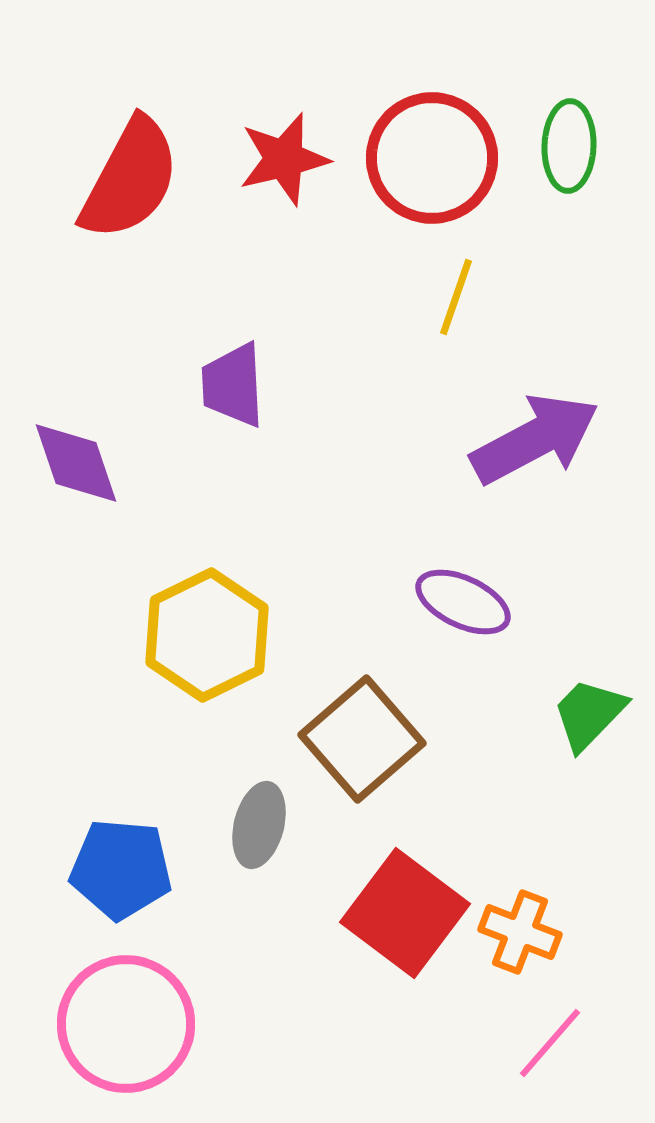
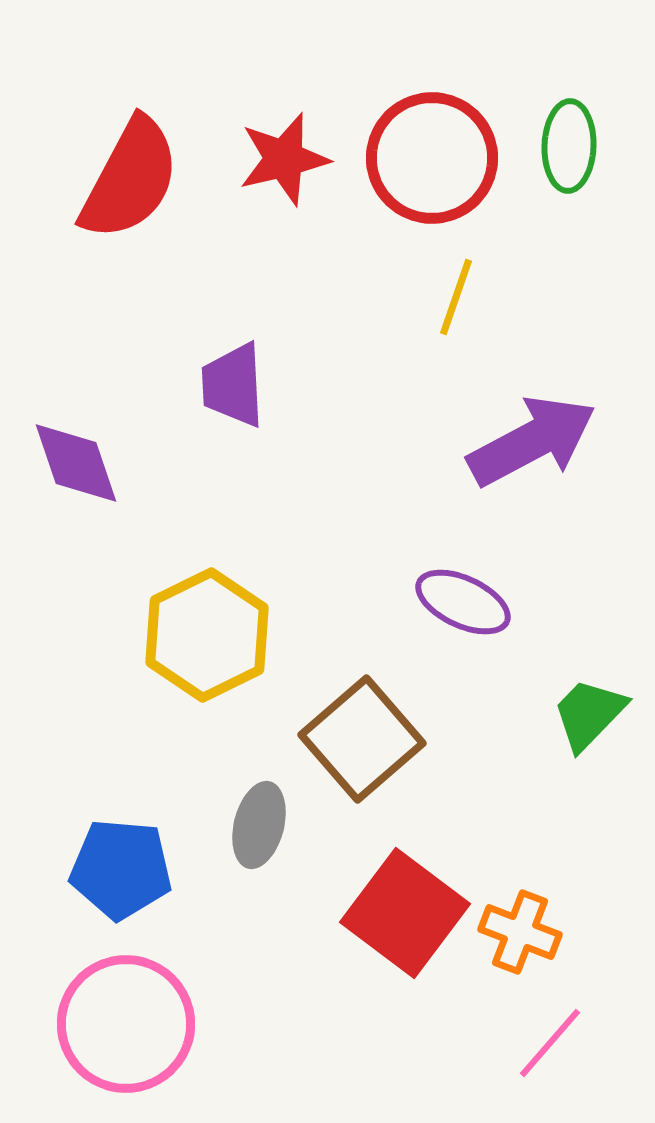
purple arrow: moved 3 px left, 2 px down
